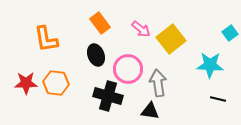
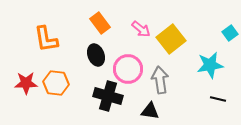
cyan star: rotated 12 degrees counterclockwise
gray arrow: moved 2 px right, 3 px up
